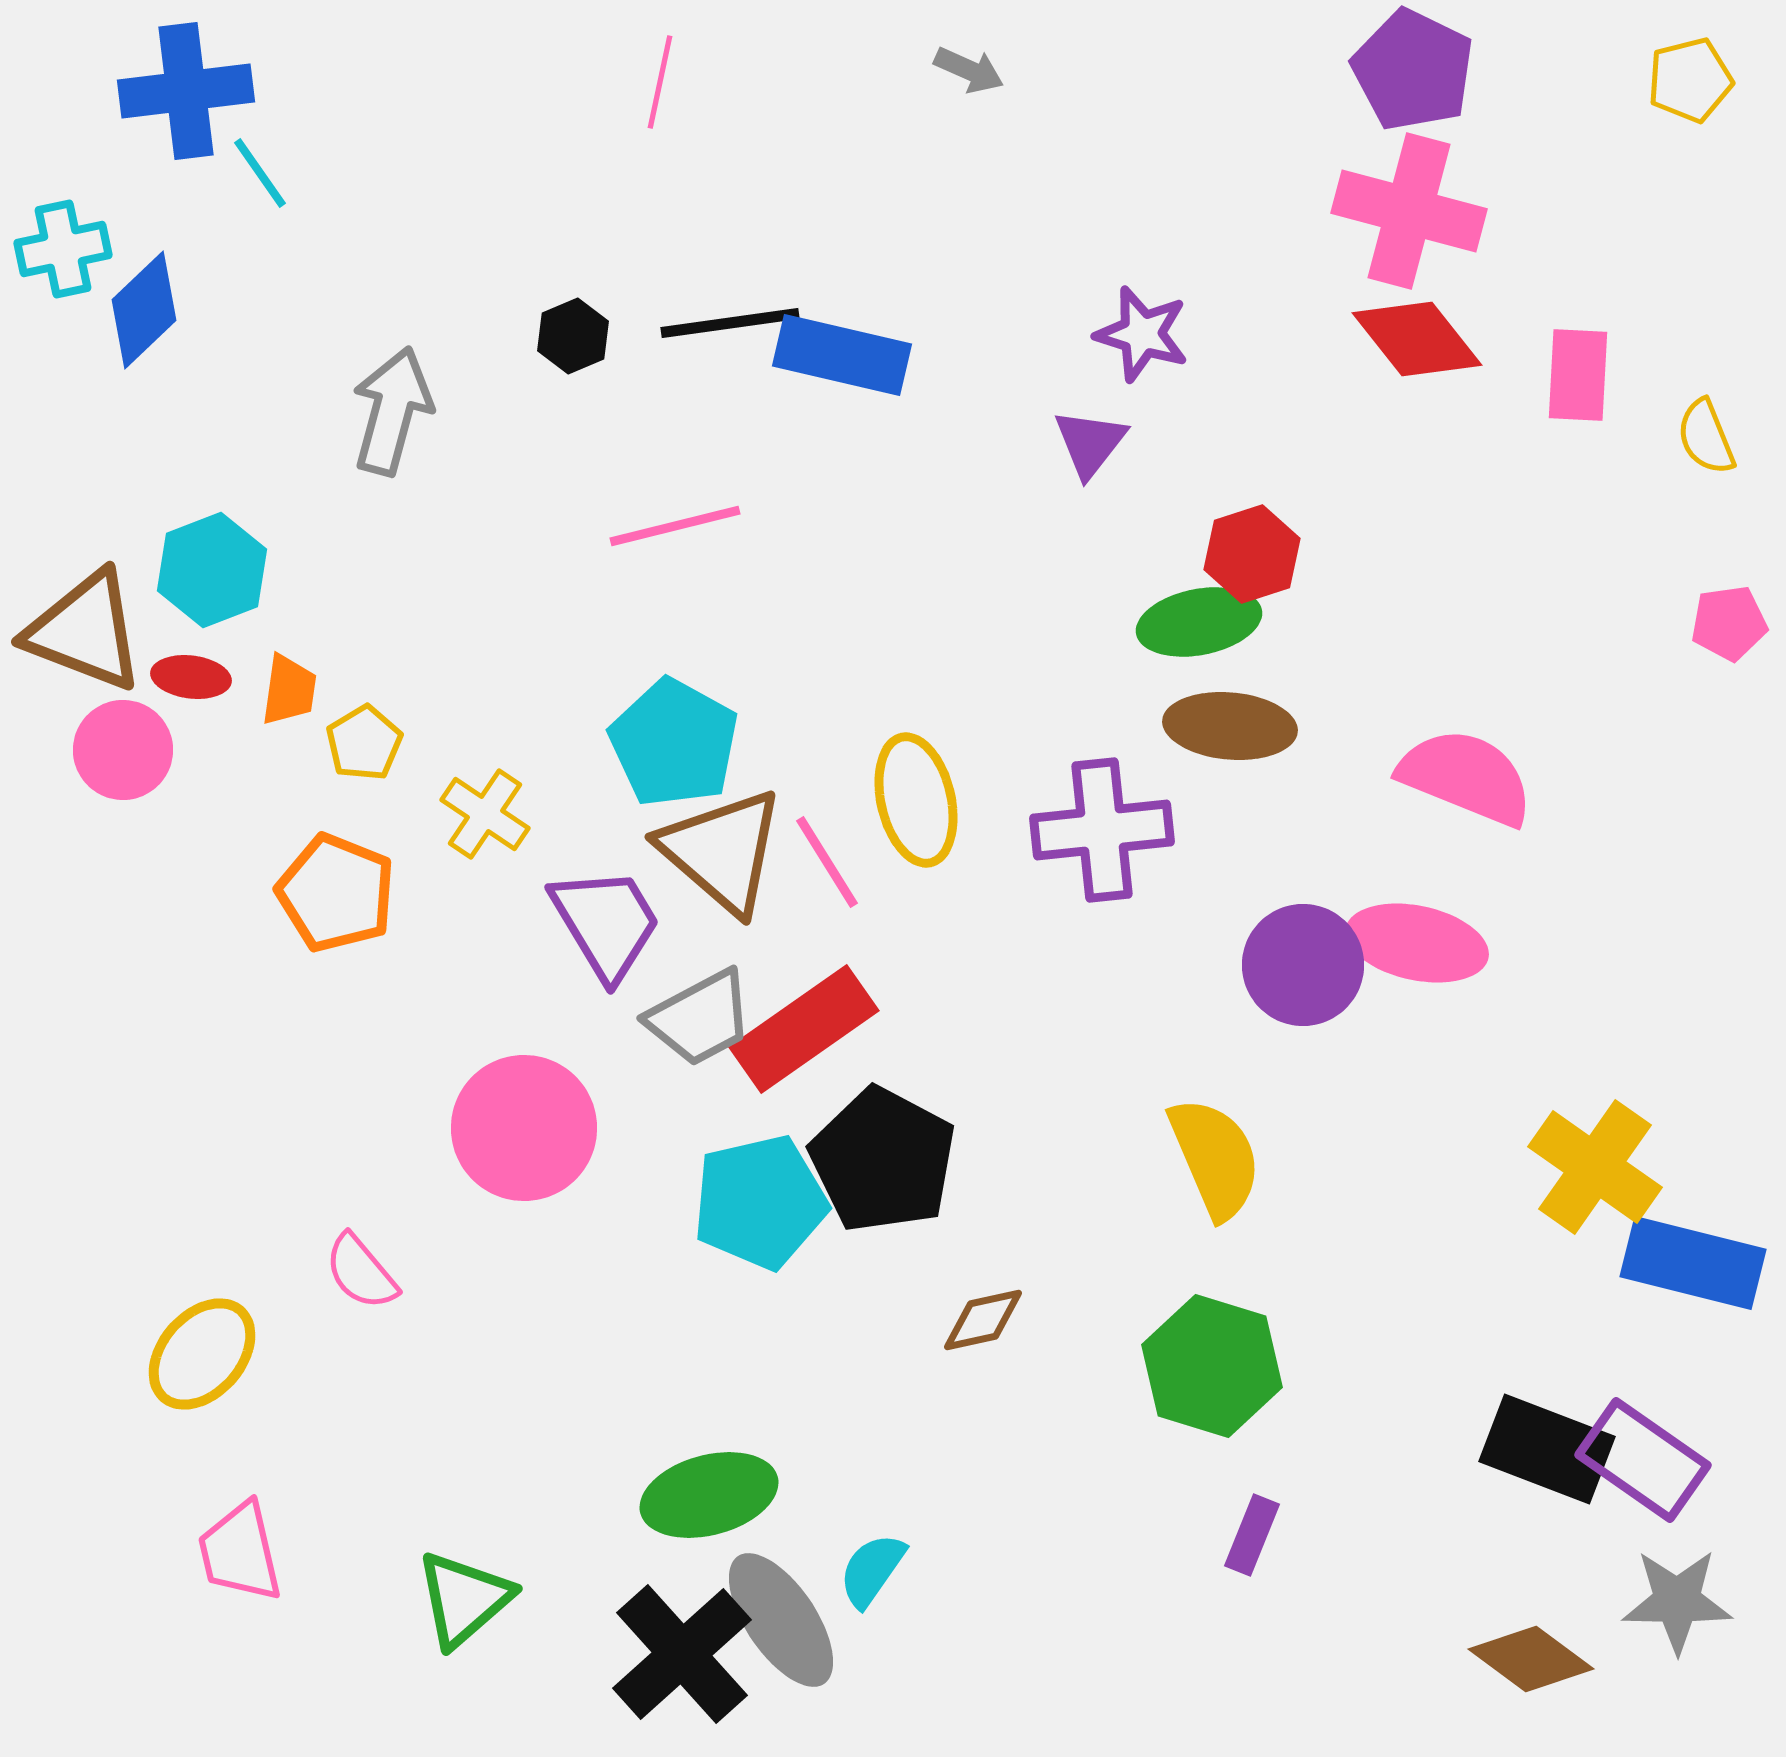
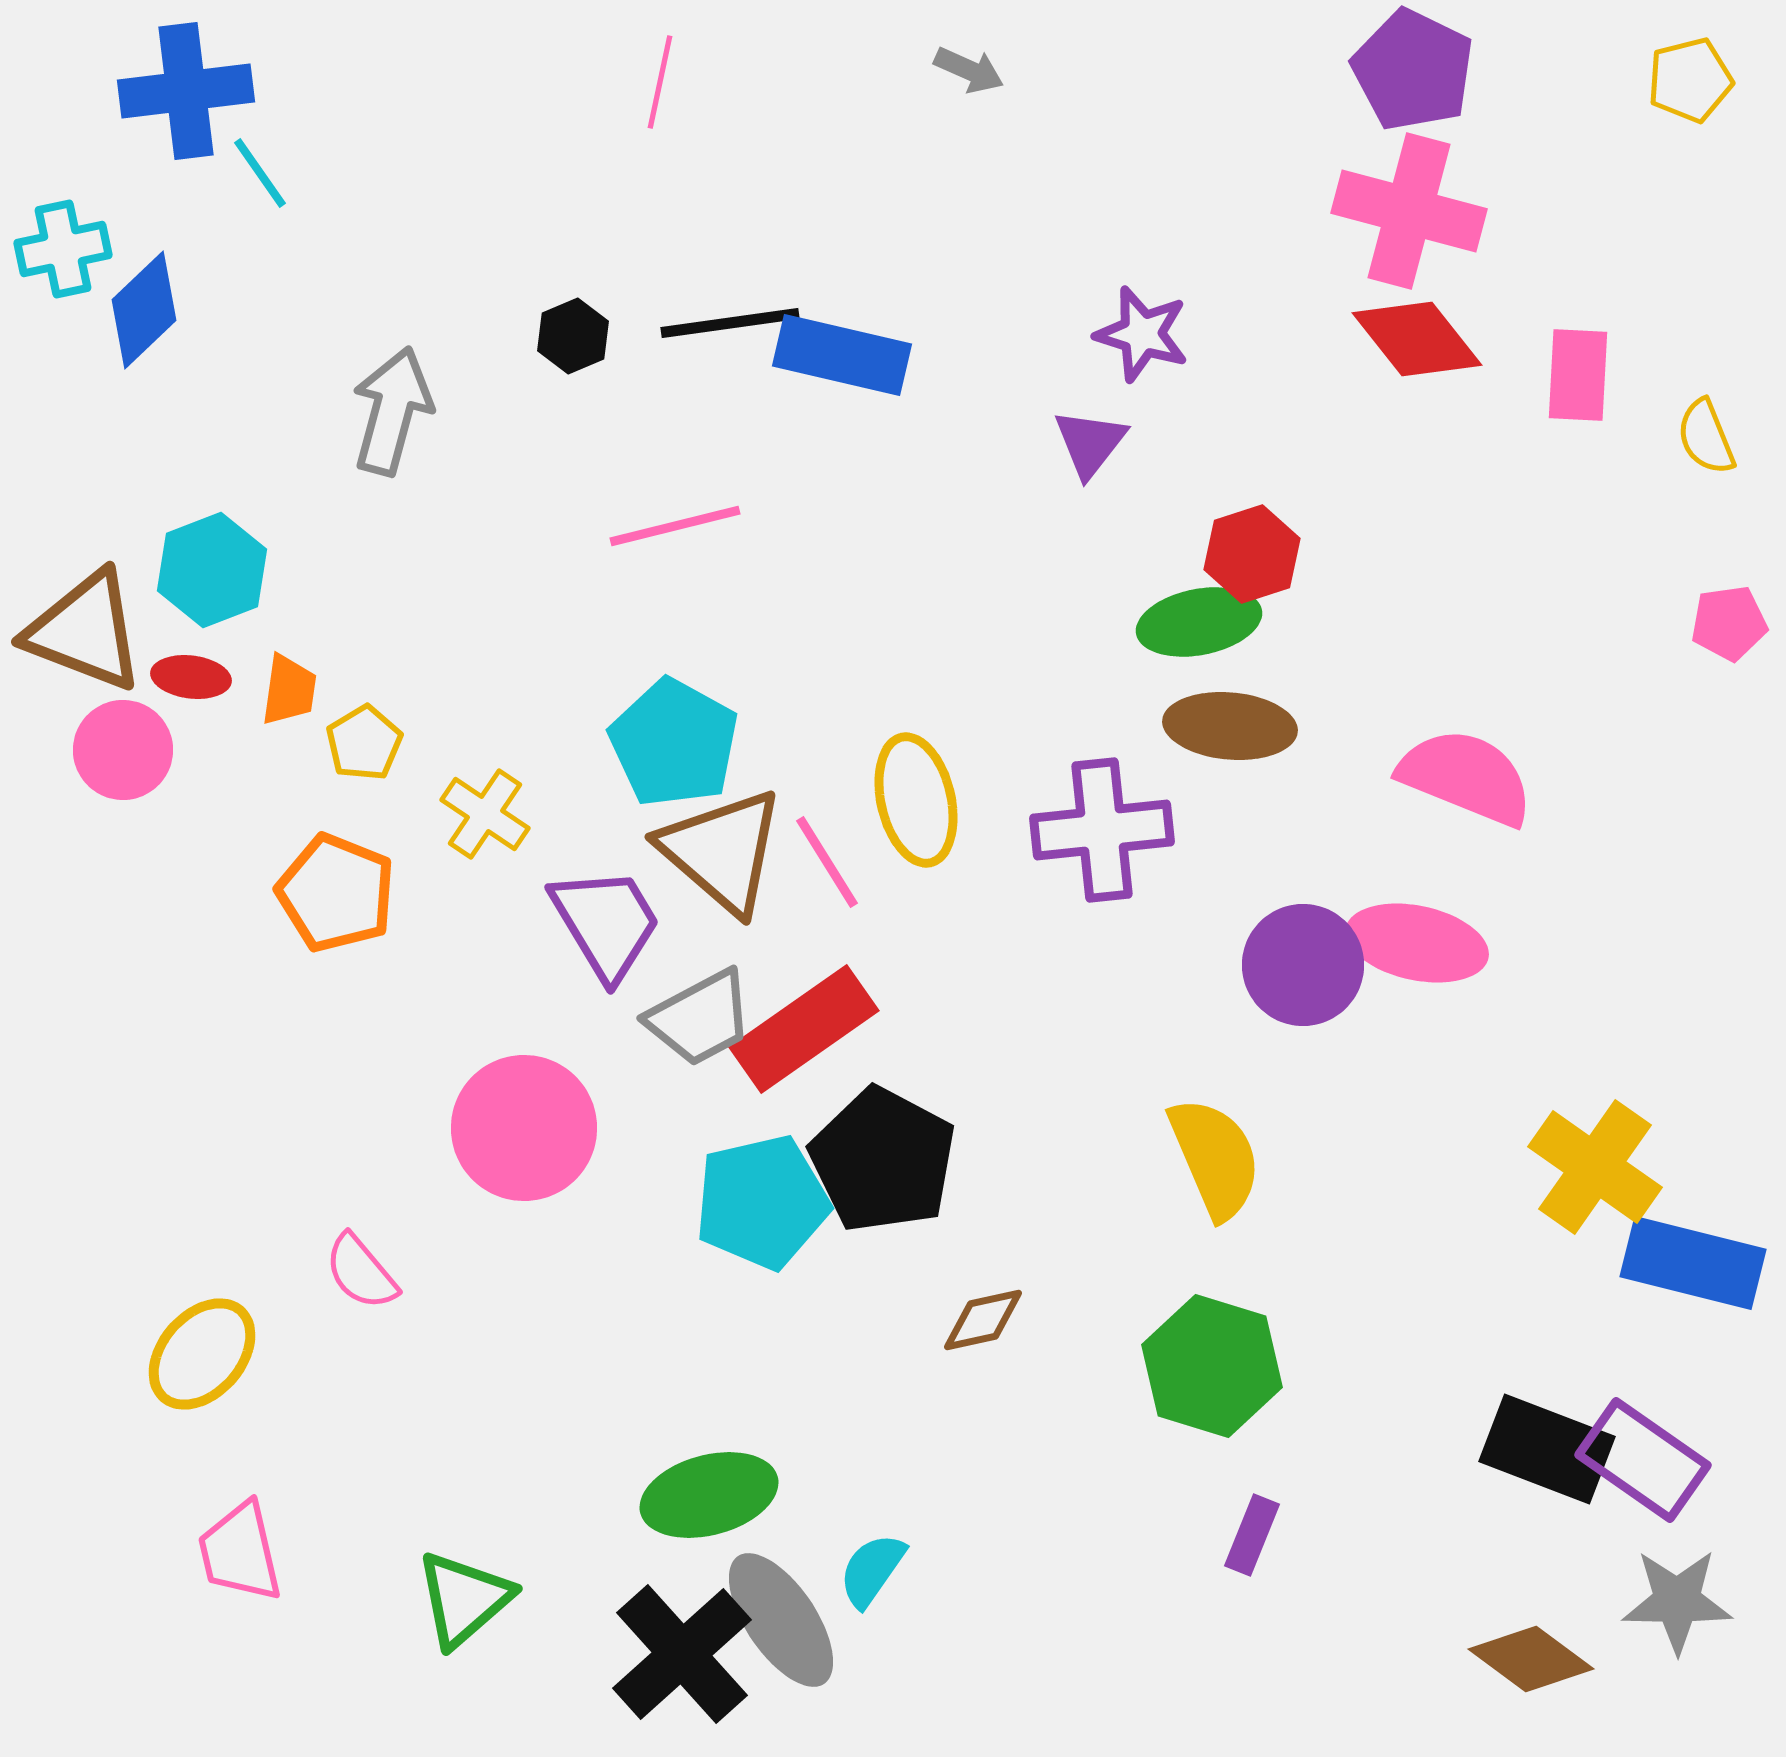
cyan pentagon at (760, 1202): moved 2 px right
